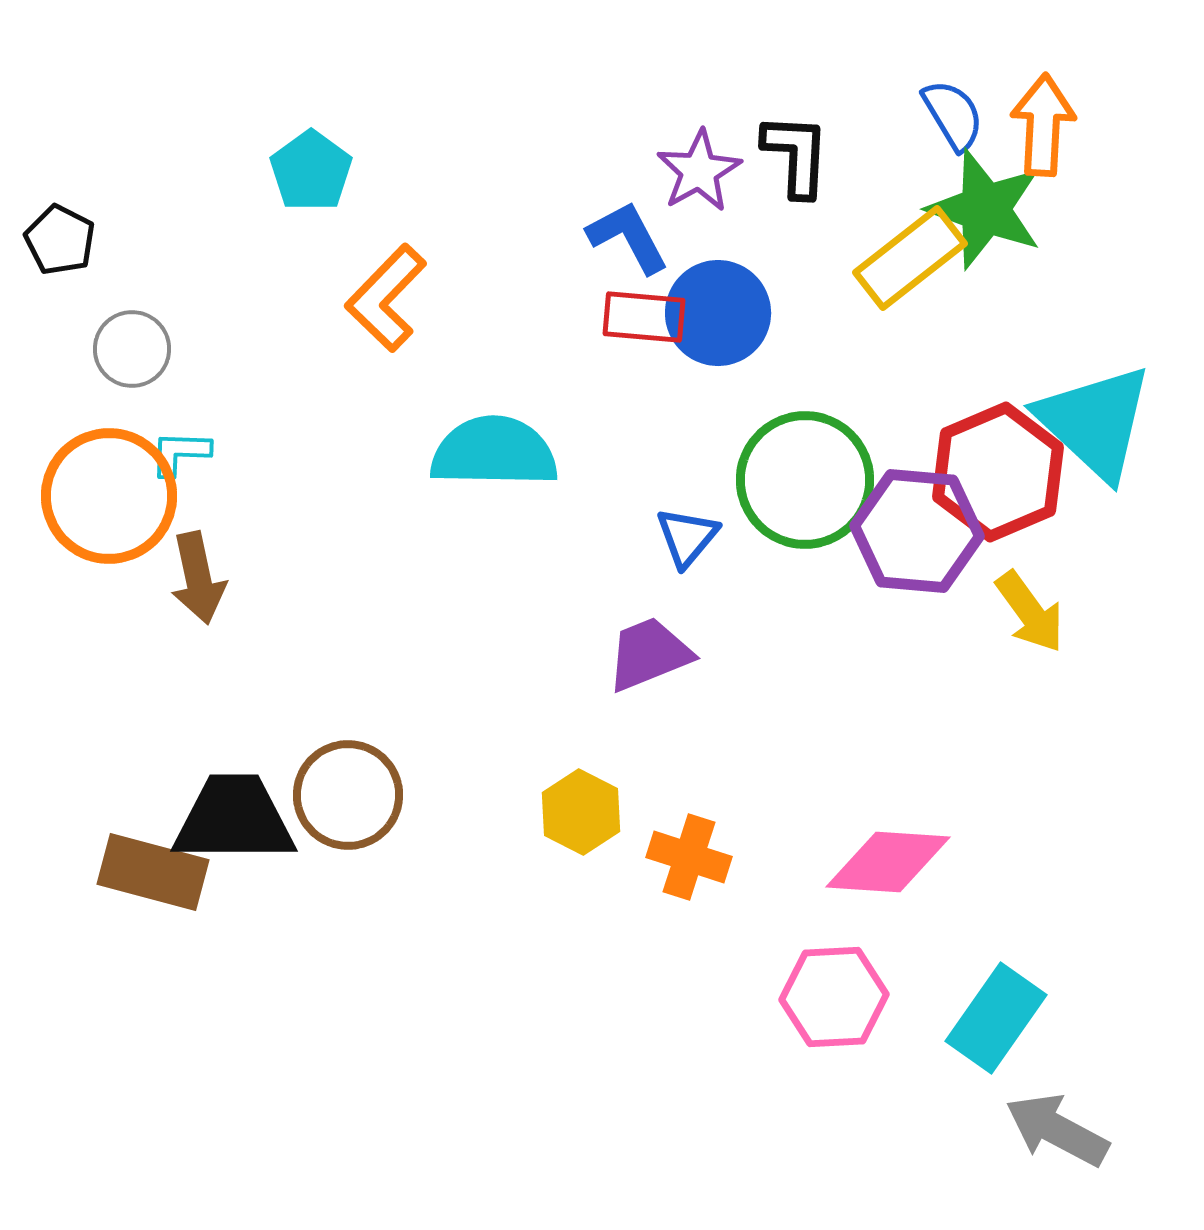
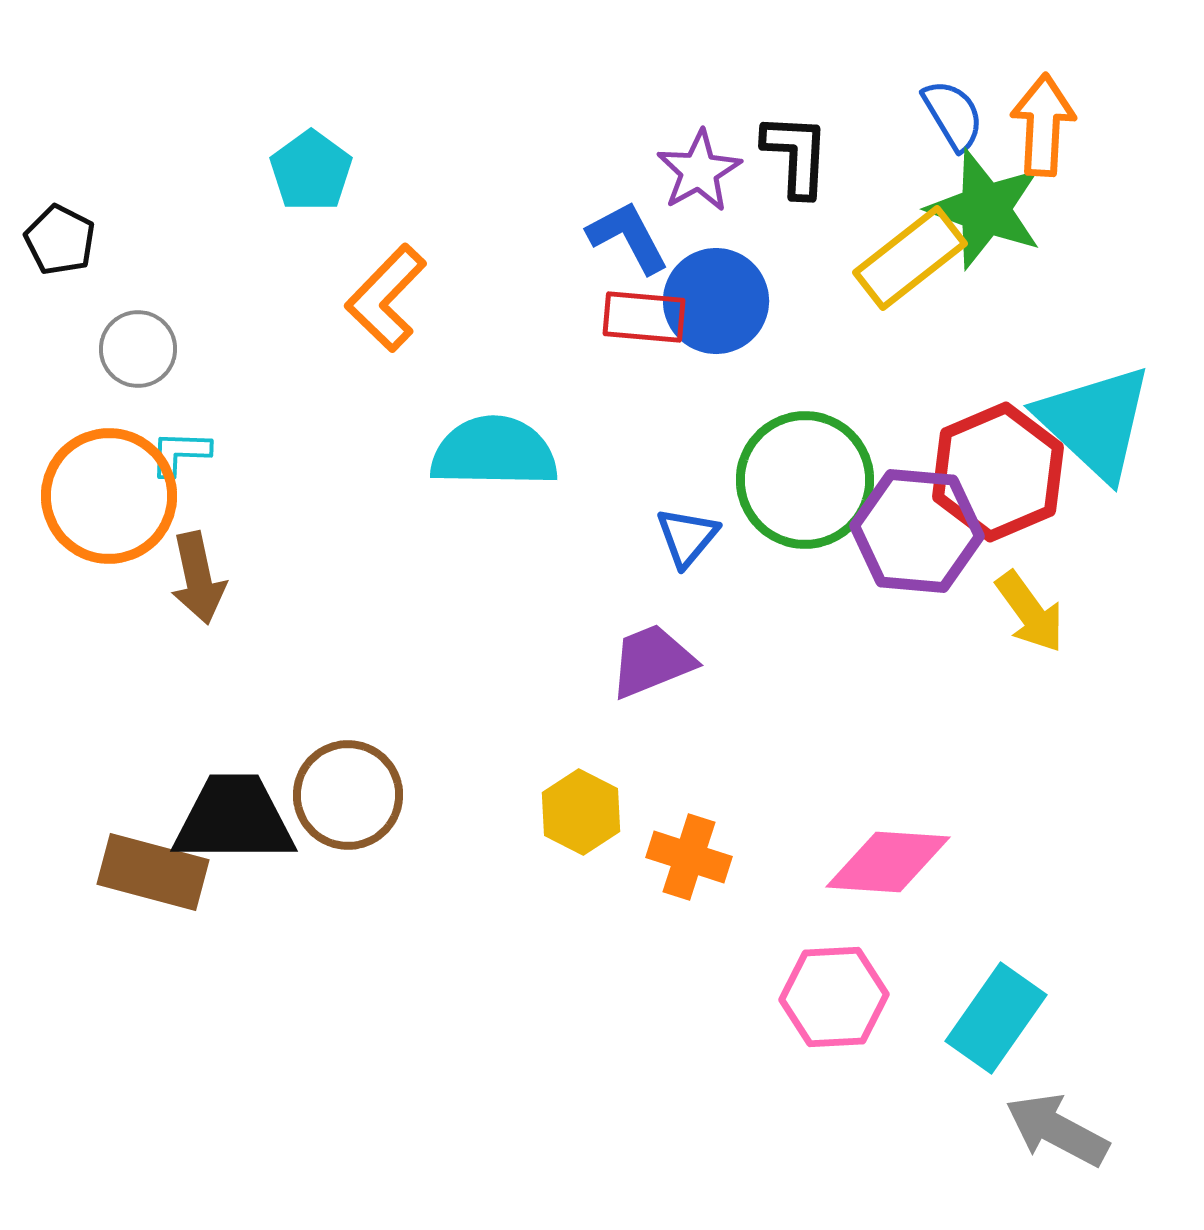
blue circle: moved 2 px left, 12 px up
gray circle: moved 6 px right
purple trapezoid: moved 3 px right, 7 px down
